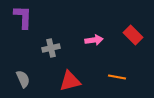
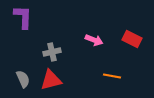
red rectangle: moved 1 px left, 4 px down; rotated 18 degrees counterclockwise
pink arrow: rotated 30 degrees clockwise
gray cross: moved 1 px right, 4 px down
orange line: moved 5 px left, 1 px up
red triangle: moved 19 px left, 1 px up
